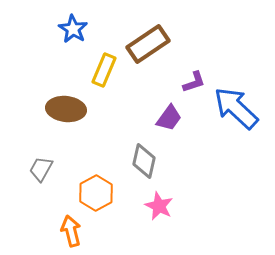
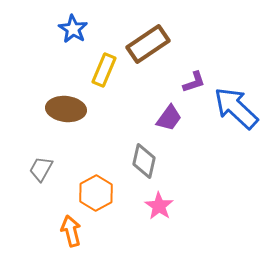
pink star: rotated 8 degrees clockwise
